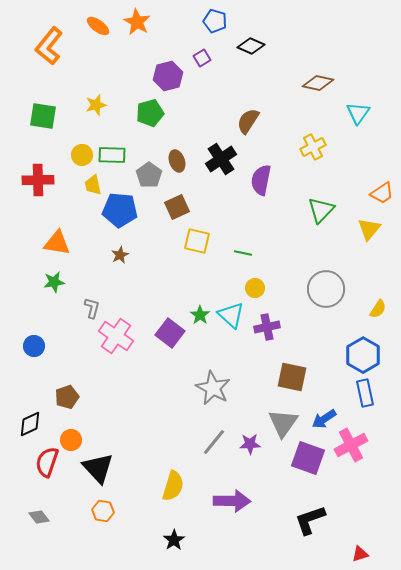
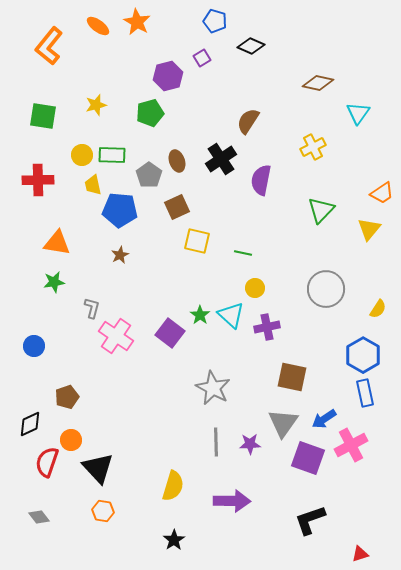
gray line at (214, 442): moved 2 px right; rotated 40 degrees counterclockwise
